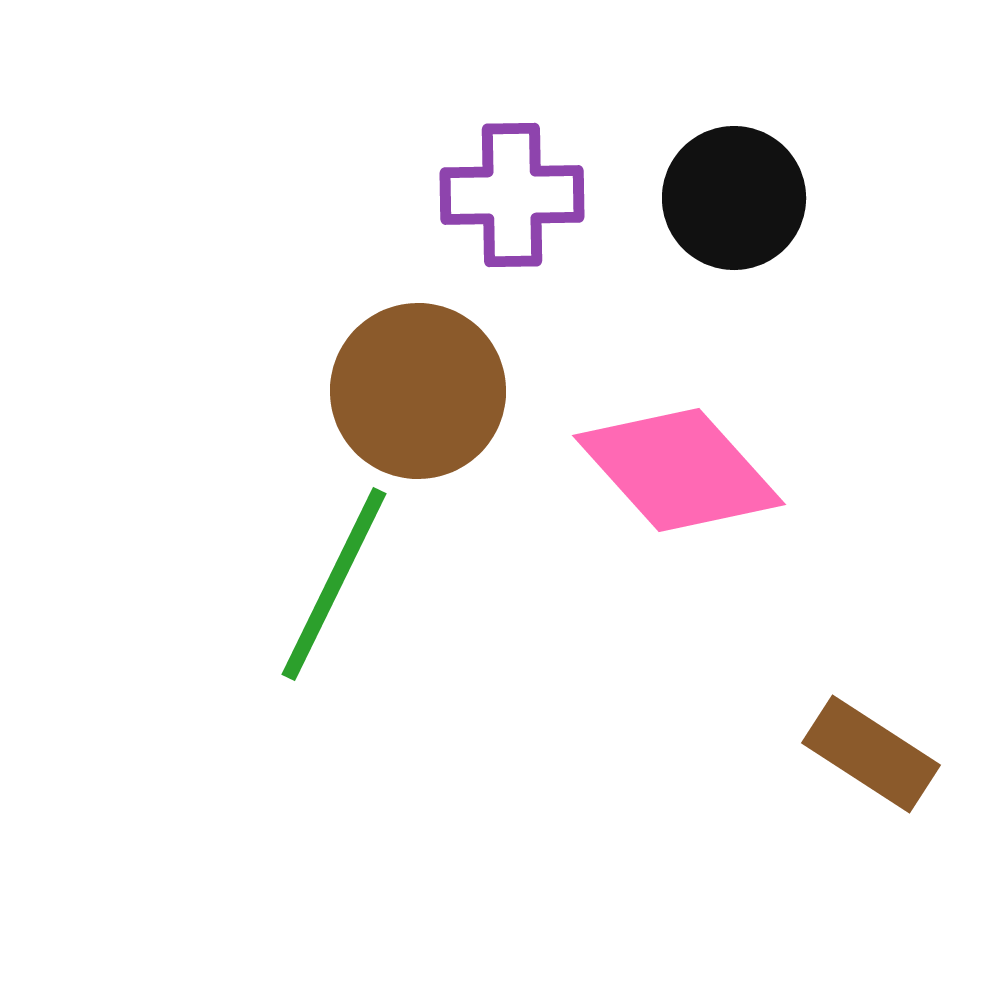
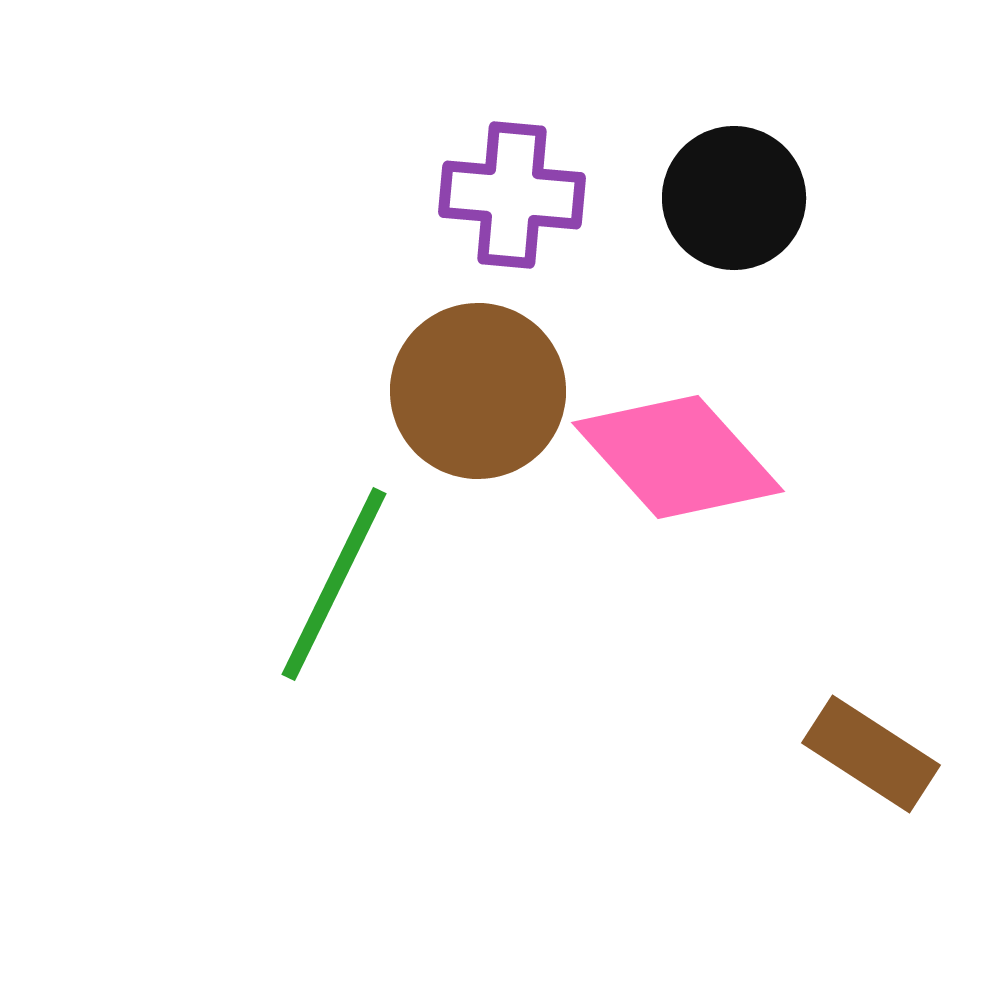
purple cross: rotated 6 degrees clockwise
brown circle: moved 60 px right
pink diamond: moved 1 px left, 13 px up
